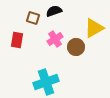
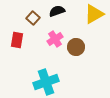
black semicircle: moved 3 px right
brown square: rotated 24 degrees clockwise
yellow triangle: moved 14 px up
